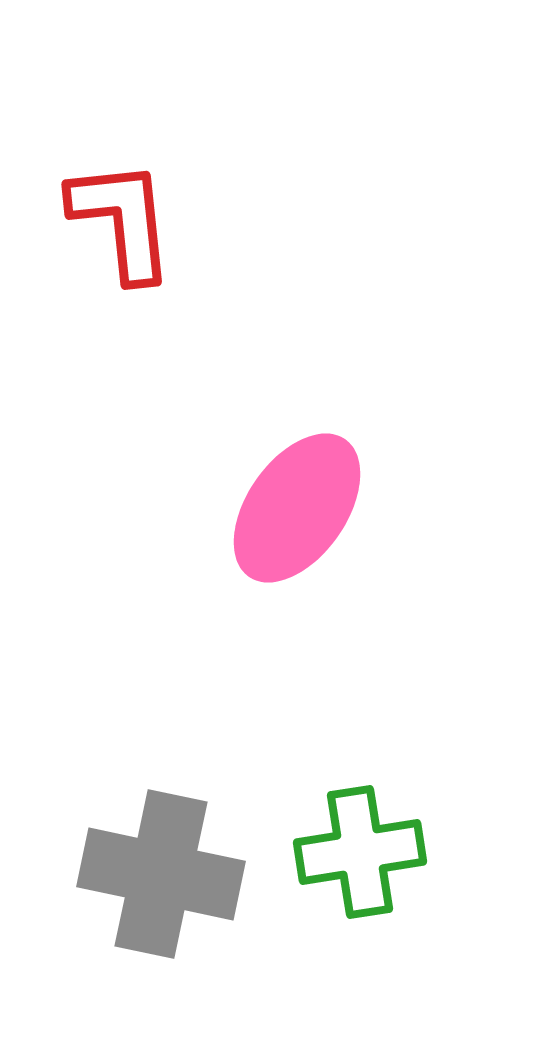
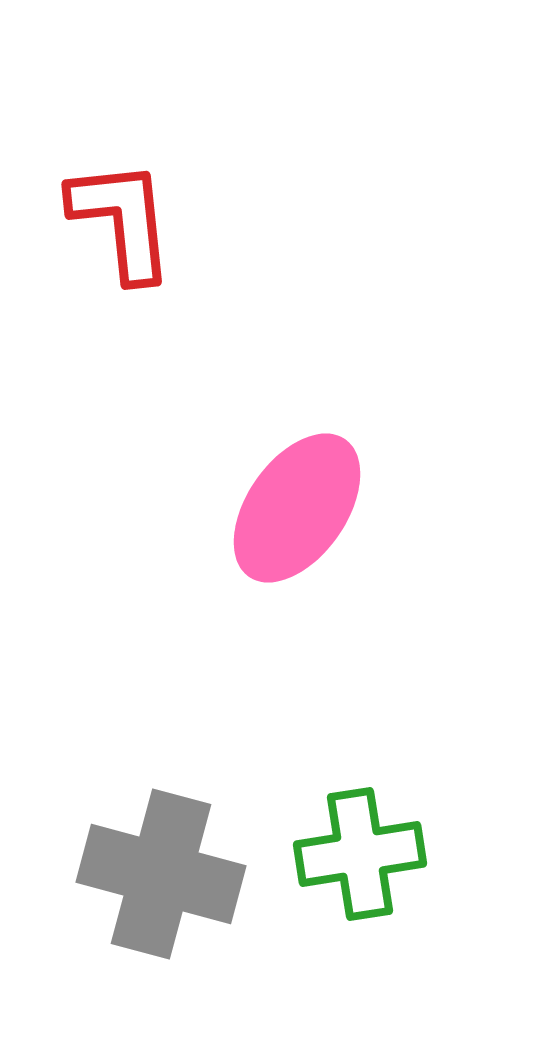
green cross: moved 2 px down
gray cross: rotated 3 degrees clockwise
